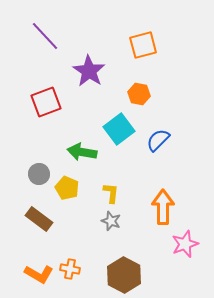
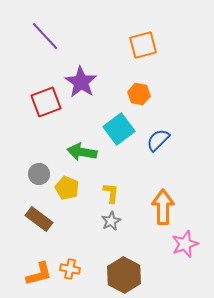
purple star: moved 8 px left, 11 px down
gray star: rotated 24 degrees clockwise
orange L-shape: rotated 44 degrees counterclockwise
